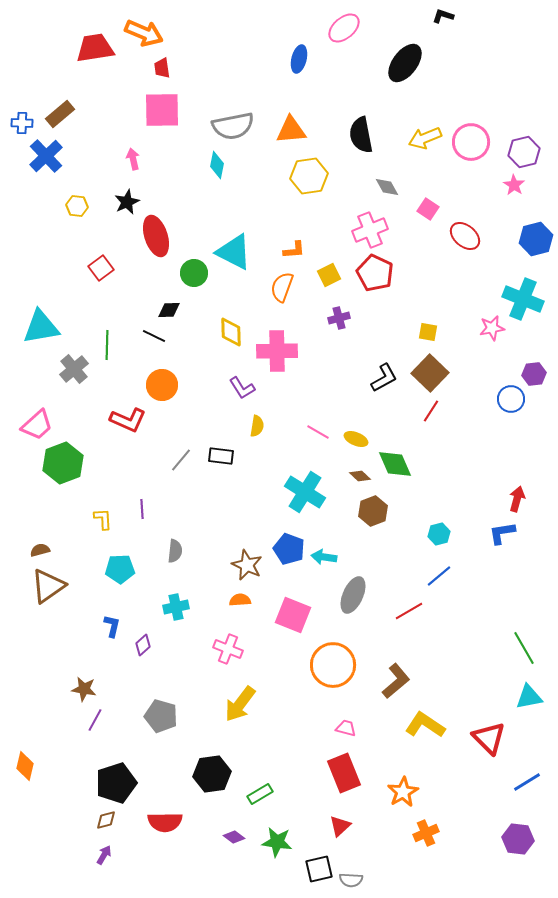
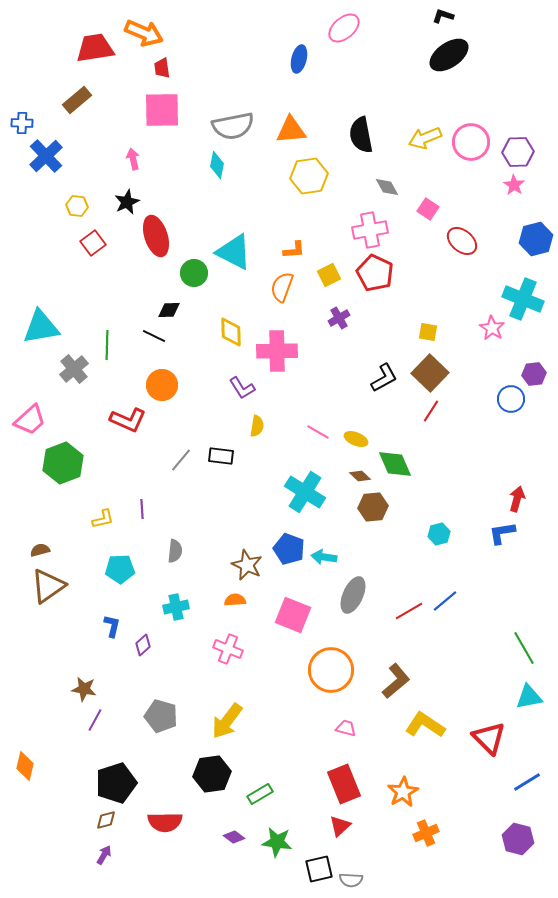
black ellipse at (405, 63): moved 44 px right, 8 px up; rotated 18 degrees clockwise
brown rectangle at (60, 114): moved 17 px right, 14 px up
purple hexagon at (524, 152): moved 6 px left; rotated 12 degrees clockwise
pink cross at (370, 230): rotated 12 degrees clockwise
red ellipse at (465, 236): moved 3 px left, 5 px down
red square at (101, 268): moved 8 px left, 25 px up
purple cross at (339, 318): rotated 15 degrees counterclockwise
pink star at (492, 328): rotated 30 degrees counterclockwise
pink trapezoid at (37, 425): moved 7 px left, 5 px up
brown hexagon at (373, 511): moved 4 px up; rotated 16 degrees clockwise
yellow L-shape at (103, 519): rotated 80 degrees clockwise
blue line at (439, 576): moved 6 px right, 25 px down
orange semicircle at (240, 600): moved 5 px left
orange circle at (333, 665): moved 2 px left, 5 px down
yellow arrow at (240, 704): moved 13 px left, 17 px down
red rectangle at (344, 773): moved 11 px down
purple hexagon at (518, 839): rotated 8 degrees clockwise
